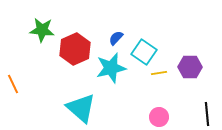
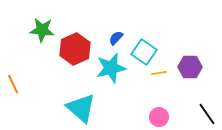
black line: rotated 30 degrees counterclockwise
